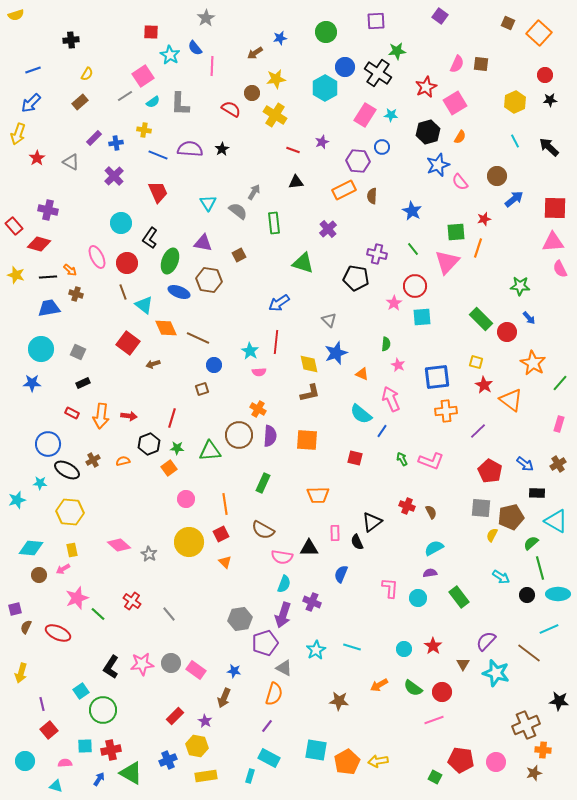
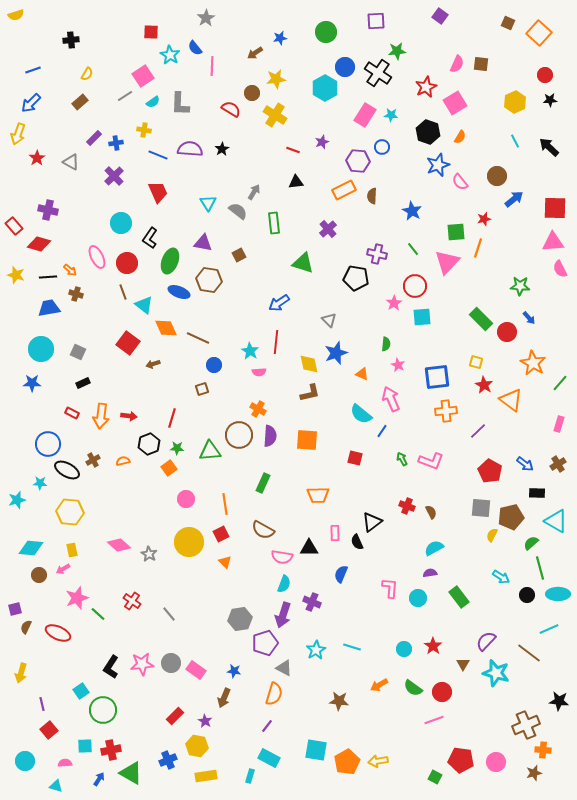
black hexagon at (428, 132): rotated 25 degrees counterclockwise
